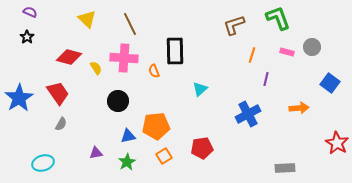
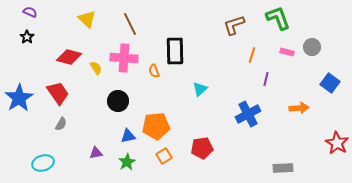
gray rectangle: moved 2 px left
